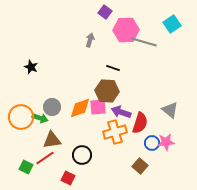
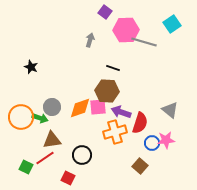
pink star: moved 2 px up
